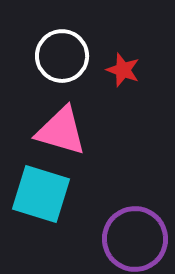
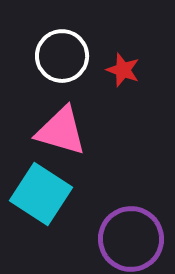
cyan square: rotated 16 degrees clockwise
purple circle: moved 4 px left
